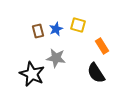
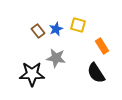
brown rectangle: rotated 24 degrees counterclockwise
black star: rotated 25 degrees counterclockwise
